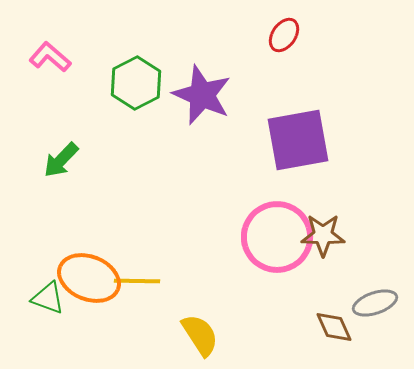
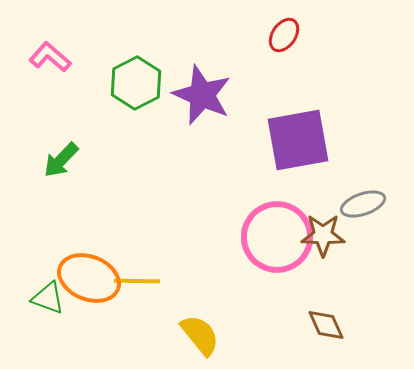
gray ellipse: moved 12 px left, 99 px up
brown diamond: moved 8 px left, 2 px up
yellow semicircle: rotated 6 degrees counterclockwise
